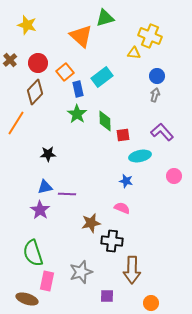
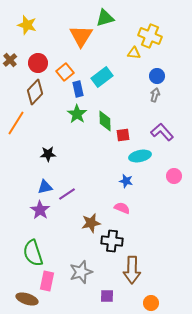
orange triangle: rotated 20 degrees clockwise
purple line: rotated 36 degrees counterclockwise
